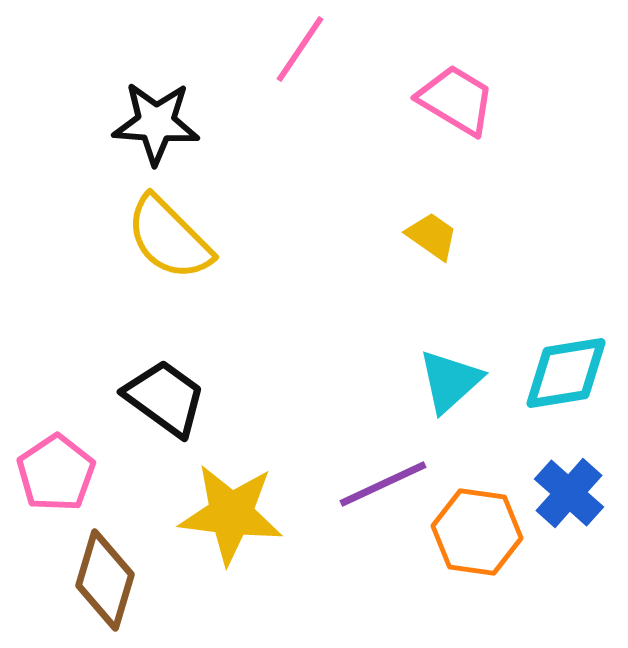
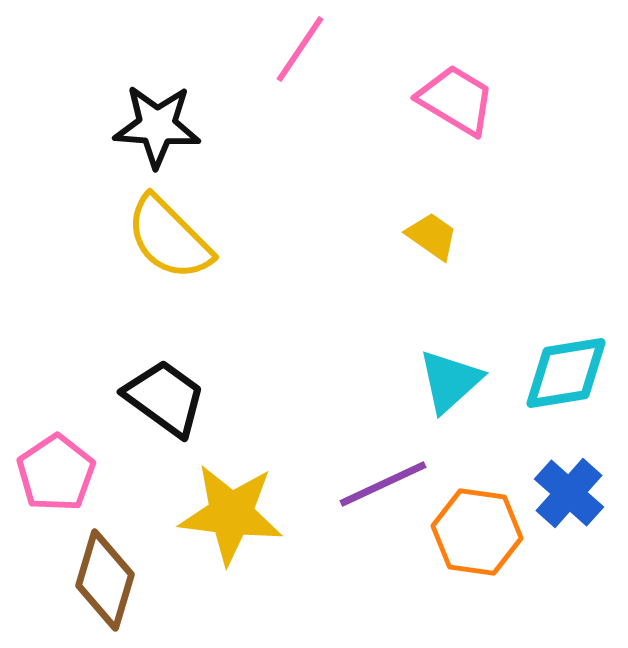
black star: moved 1 px right, 3 px down
